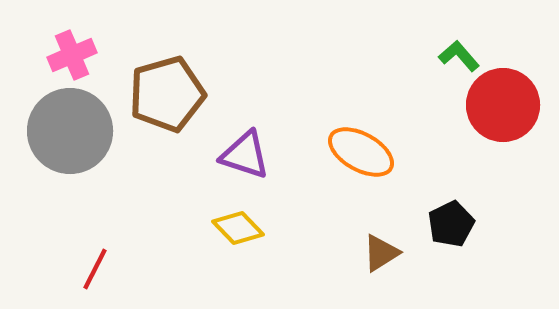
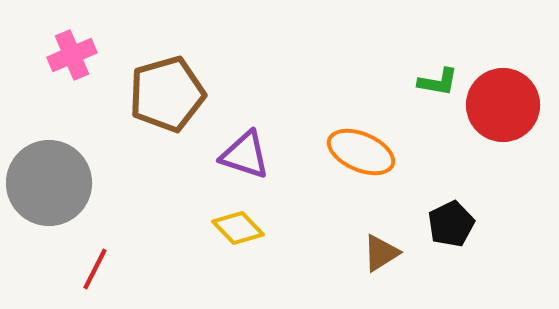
green L-shape: moved 21 px left, 26 px down; rotated 141 degrees clockwise
gray circle: moved 21 px left, 52 px down
orange ellipse: rotated 6 degrees counterclockwise
